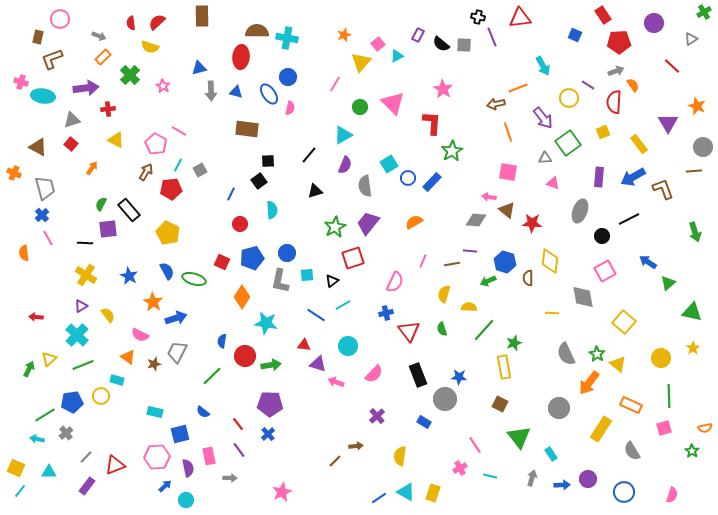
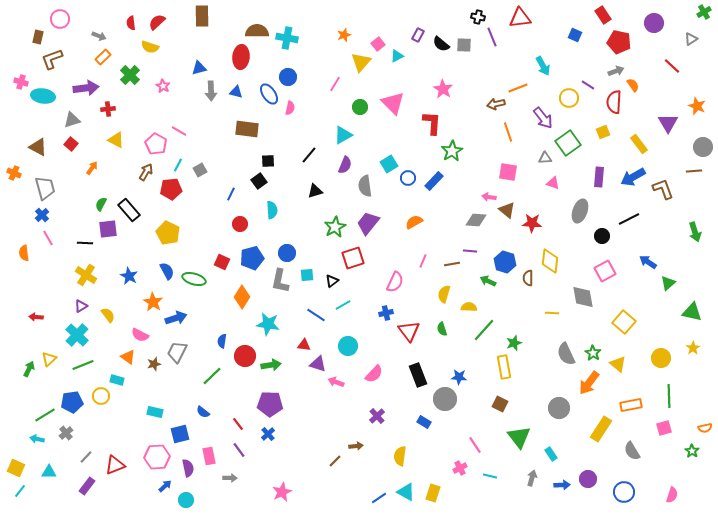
red pentagon at (619, 42): rotated 15 degrees clockwise
blue rectangle at (432, 182): moved 2 px right, 1 px up
green arrow at (488, 281): rotated 49 degrees clockwise
cyan star at (266, 323): moved 2 px right, 1 px down
green star at (597, 354): moved 4 px left, 1 px up
orange rectangle at (631, 405): rotated 35 degrees counterclockwise
